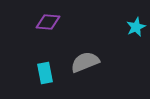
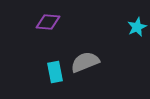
cyan star: moved 1 px right
cyan rectangle: moved 10 px right, 1 px up
